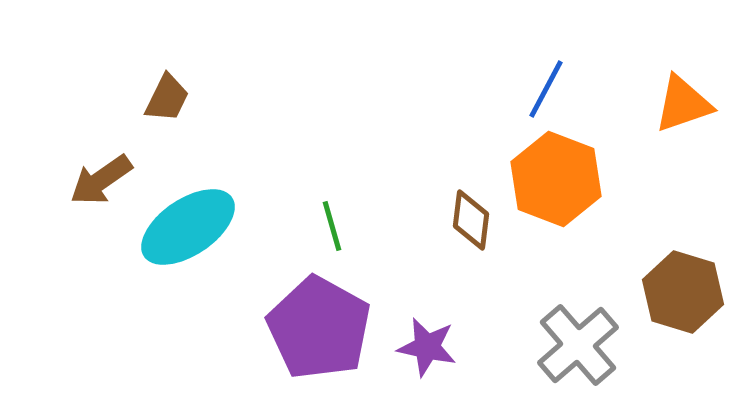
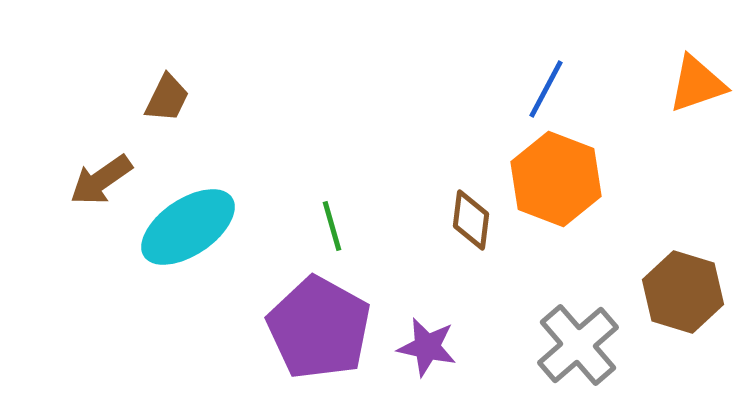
orange triangle: moved 14 px right, 20 px up
